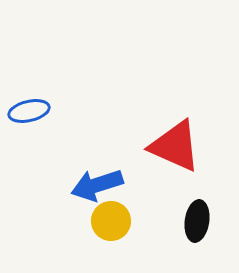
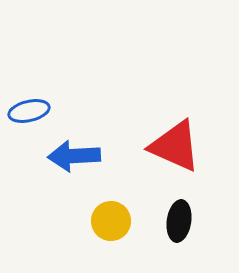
blue arrow: moved 23 px left, 29 px up; rotated 15 degrees clockwise
black ellipse: moved 18 px left
